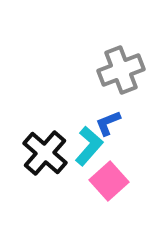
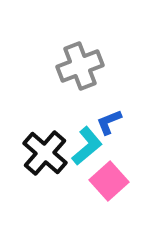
gray cross: moved 41 px left, 4 px up
blue L-shape: moved 1 px right, 1 px up
cyan L-shape: moved 2 px left; rotated 9 degrees clockwise
